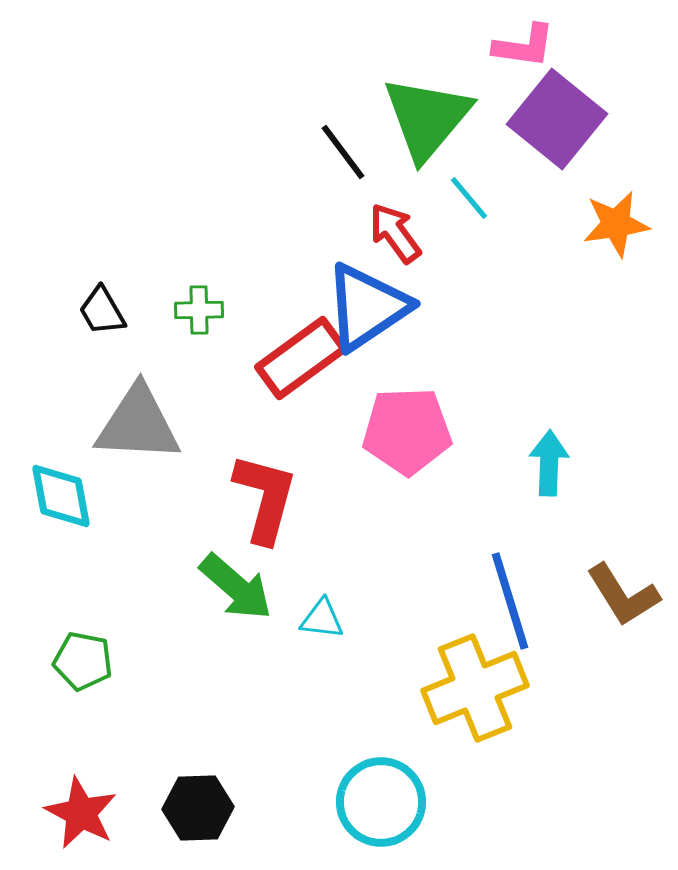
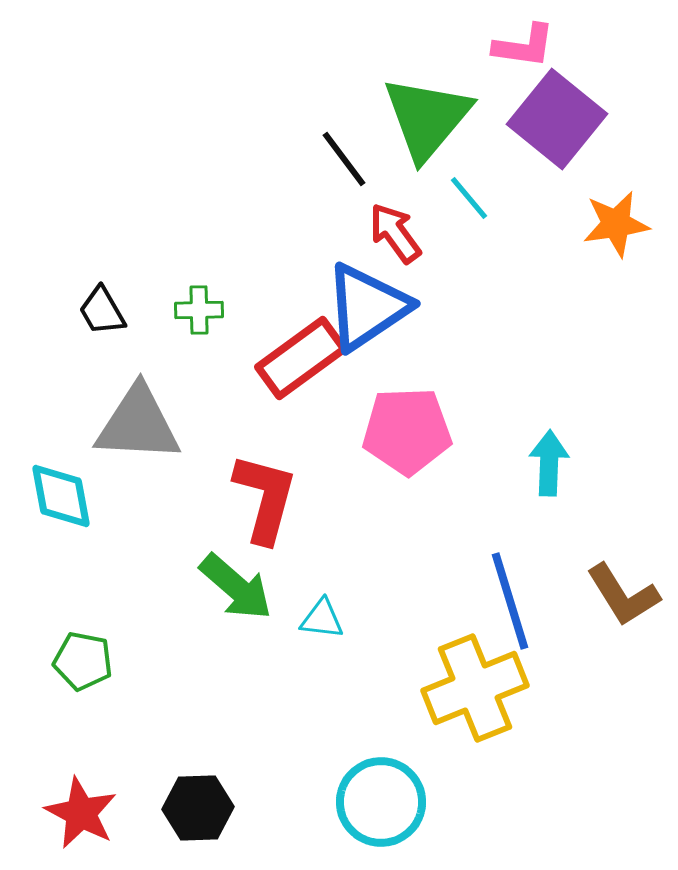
black line: moved 1 px right, 7 px down
